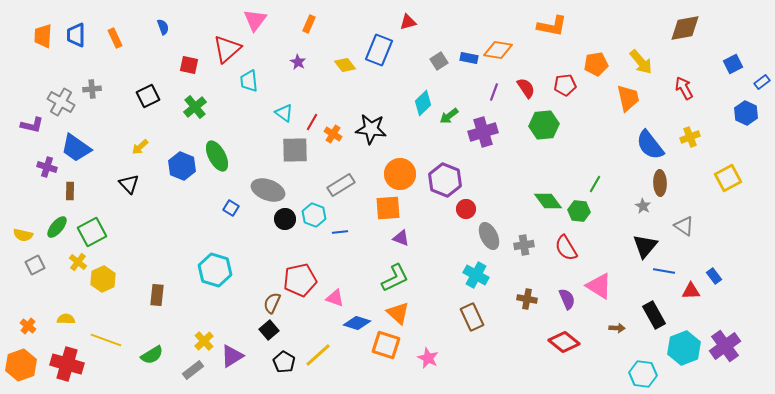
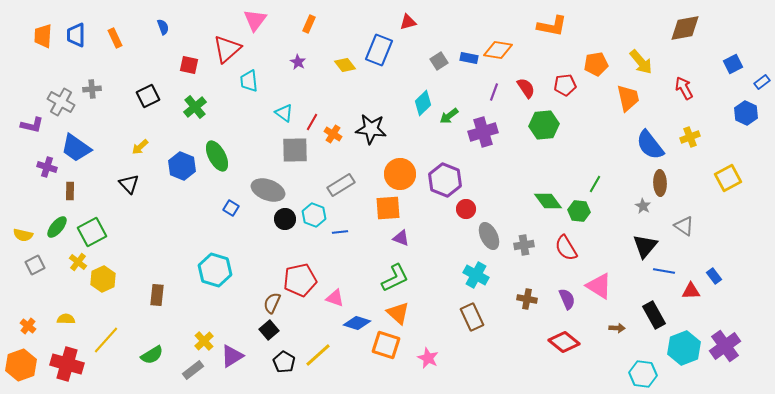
yellow line at (106, 340): rotated 68 degrees counterclockwise
